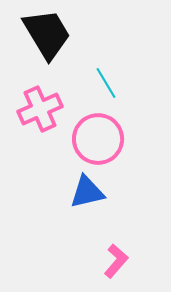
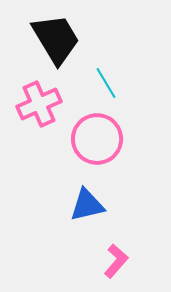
black trapezoid: moved 9 px right, 5 px down
pink cross: moved 1 px left, 5 px up
pink circle: moved 1 px left
blue triangle: moved 13 px down
